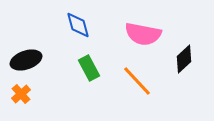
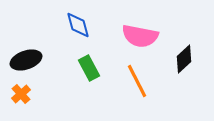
pink semicircle: moved 3 px left, 2 px down
orange line: rotated 16 degrees clockwise
